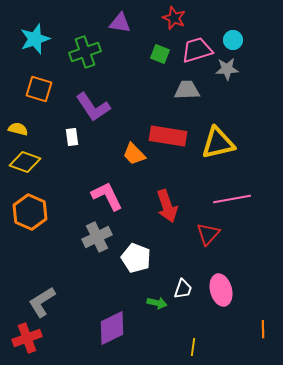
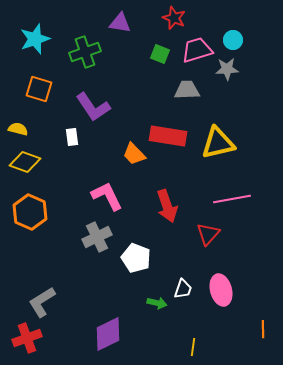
purple diamond: moved 4 px left, 6 px down
